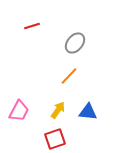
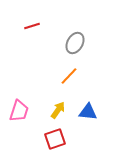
gray ellipse: rotated 10 degrees counterclockwise
pink trapezoid: rotated 10 degrees counterclockwise
